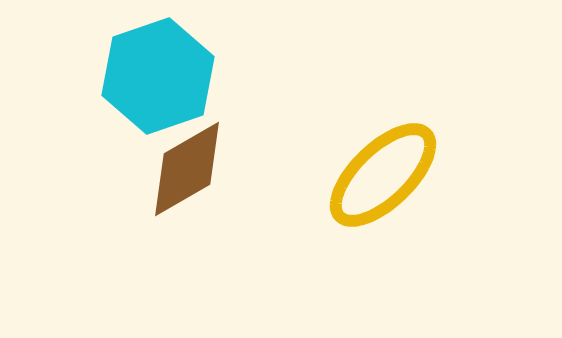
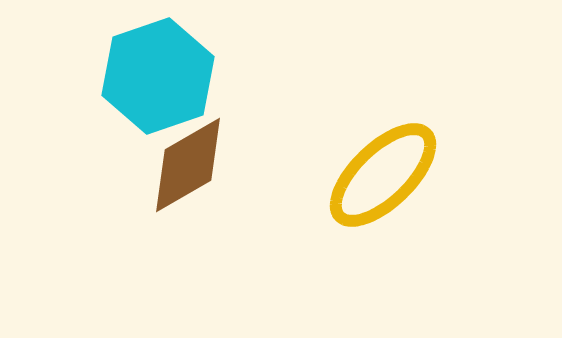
brown diamond: moved 1 px right, 4 px up
